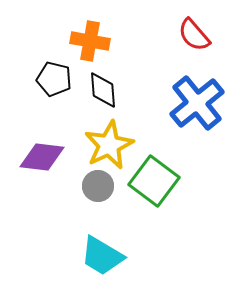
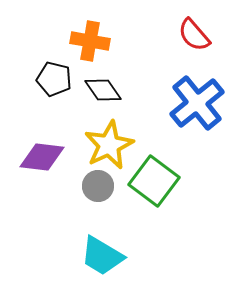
black diamond: rotated 30 degrees counterclockwise
